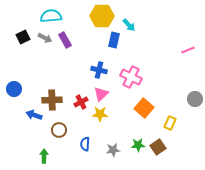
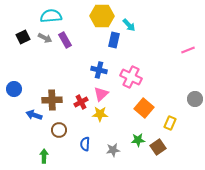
green star: moved 5 px up
